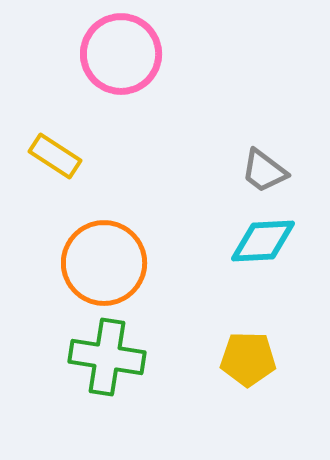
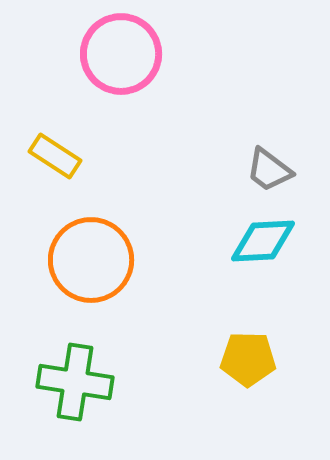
gray trapezoid: moved 5 px right, 1 px up
orange circle: moved 13 px left, 3 px up
green cross: moved 32 px left, 25 px down
